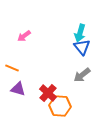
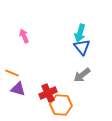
pink arrow: rotated 104 degrees clockwise
orange line: moved 5 px down
red cross: rotated 24 degrees clockwise
orange hexagon: moved 1 px right, 1 px up
